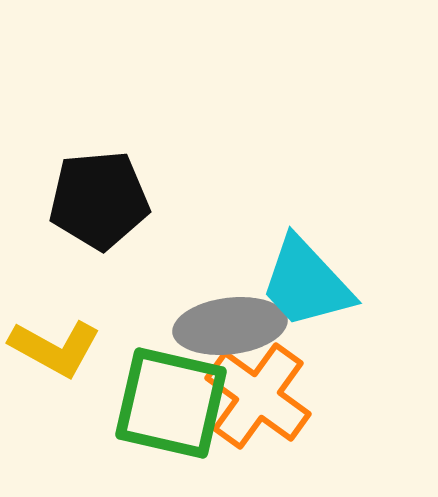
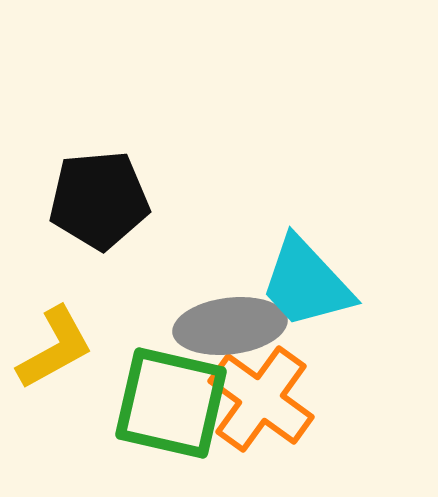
yellow L-shape: rotated 58 degrees counterclockwise
orange cross: moved 3 px right, 3 px down
